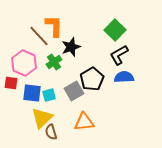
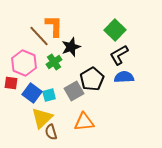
blue square: rotated 30 degrees clockwise
